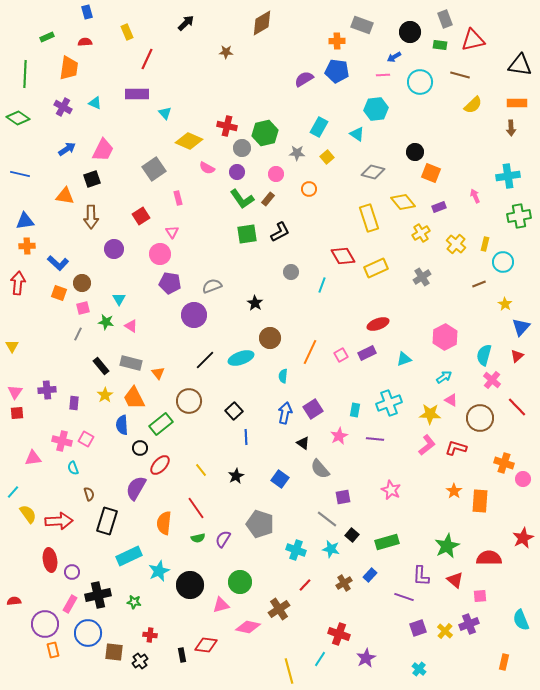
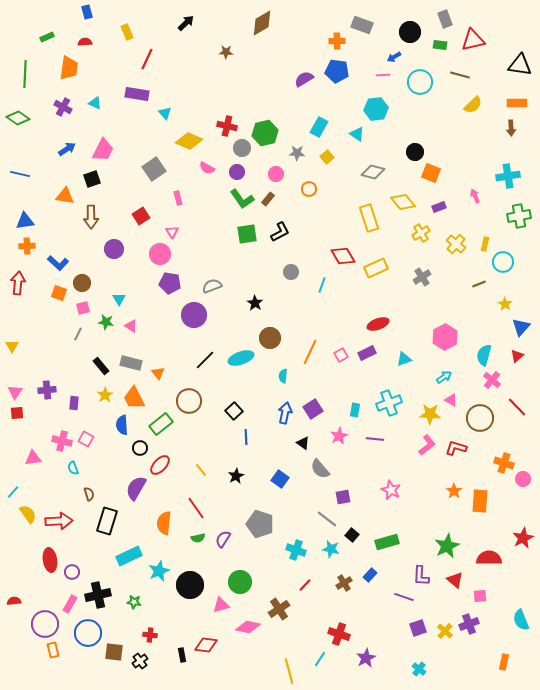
purple rectangle at (137, 94): rotated 10 degrees clockwise
